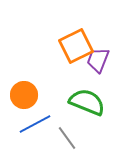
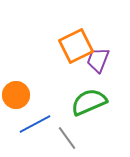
orange circle: moved 8 px left
green semicircle: moved 2 px right; rotated 45 degrees counterclockwise
